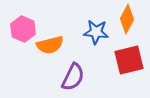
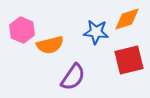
orange diamond: rotated 44 degrees clockwise
pink hexagon: moved 1 px left, 1 px down
purple semicircle: rotated 8 degrees clockwise
